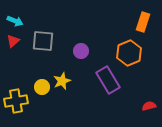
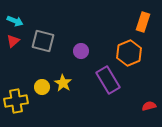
gray square: rotated 10 degrees clockwise
yellow star: moved 1 px right, 2 px down; rotated 18 degrees counterclockwise
